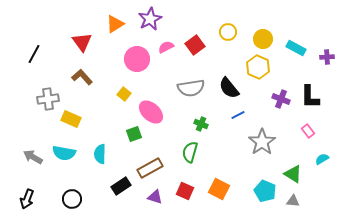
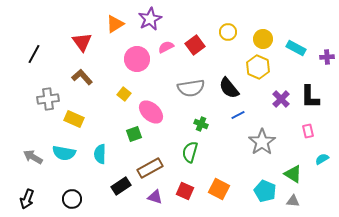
purple cross at (281, 99): rotated 24 degrees clockwise
yellow rectangle at (71, 119): moved 3 px right
pink rectangle at (308, 131): rotated 24 degrees clockwise
